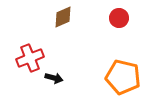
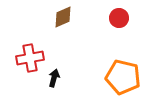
red cross: rotated 12 degrees clockwise
black arrow: rotated 90 degrees counterclockwise
